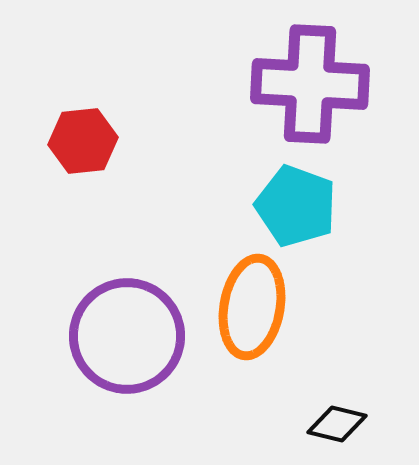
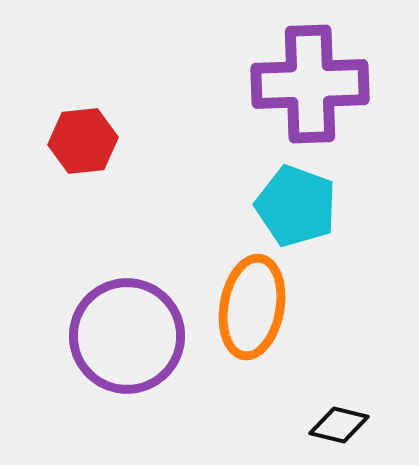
purple cross: rotated 5 degrees counterclockwise
black diamond: moved 2 px right, 1 px down
